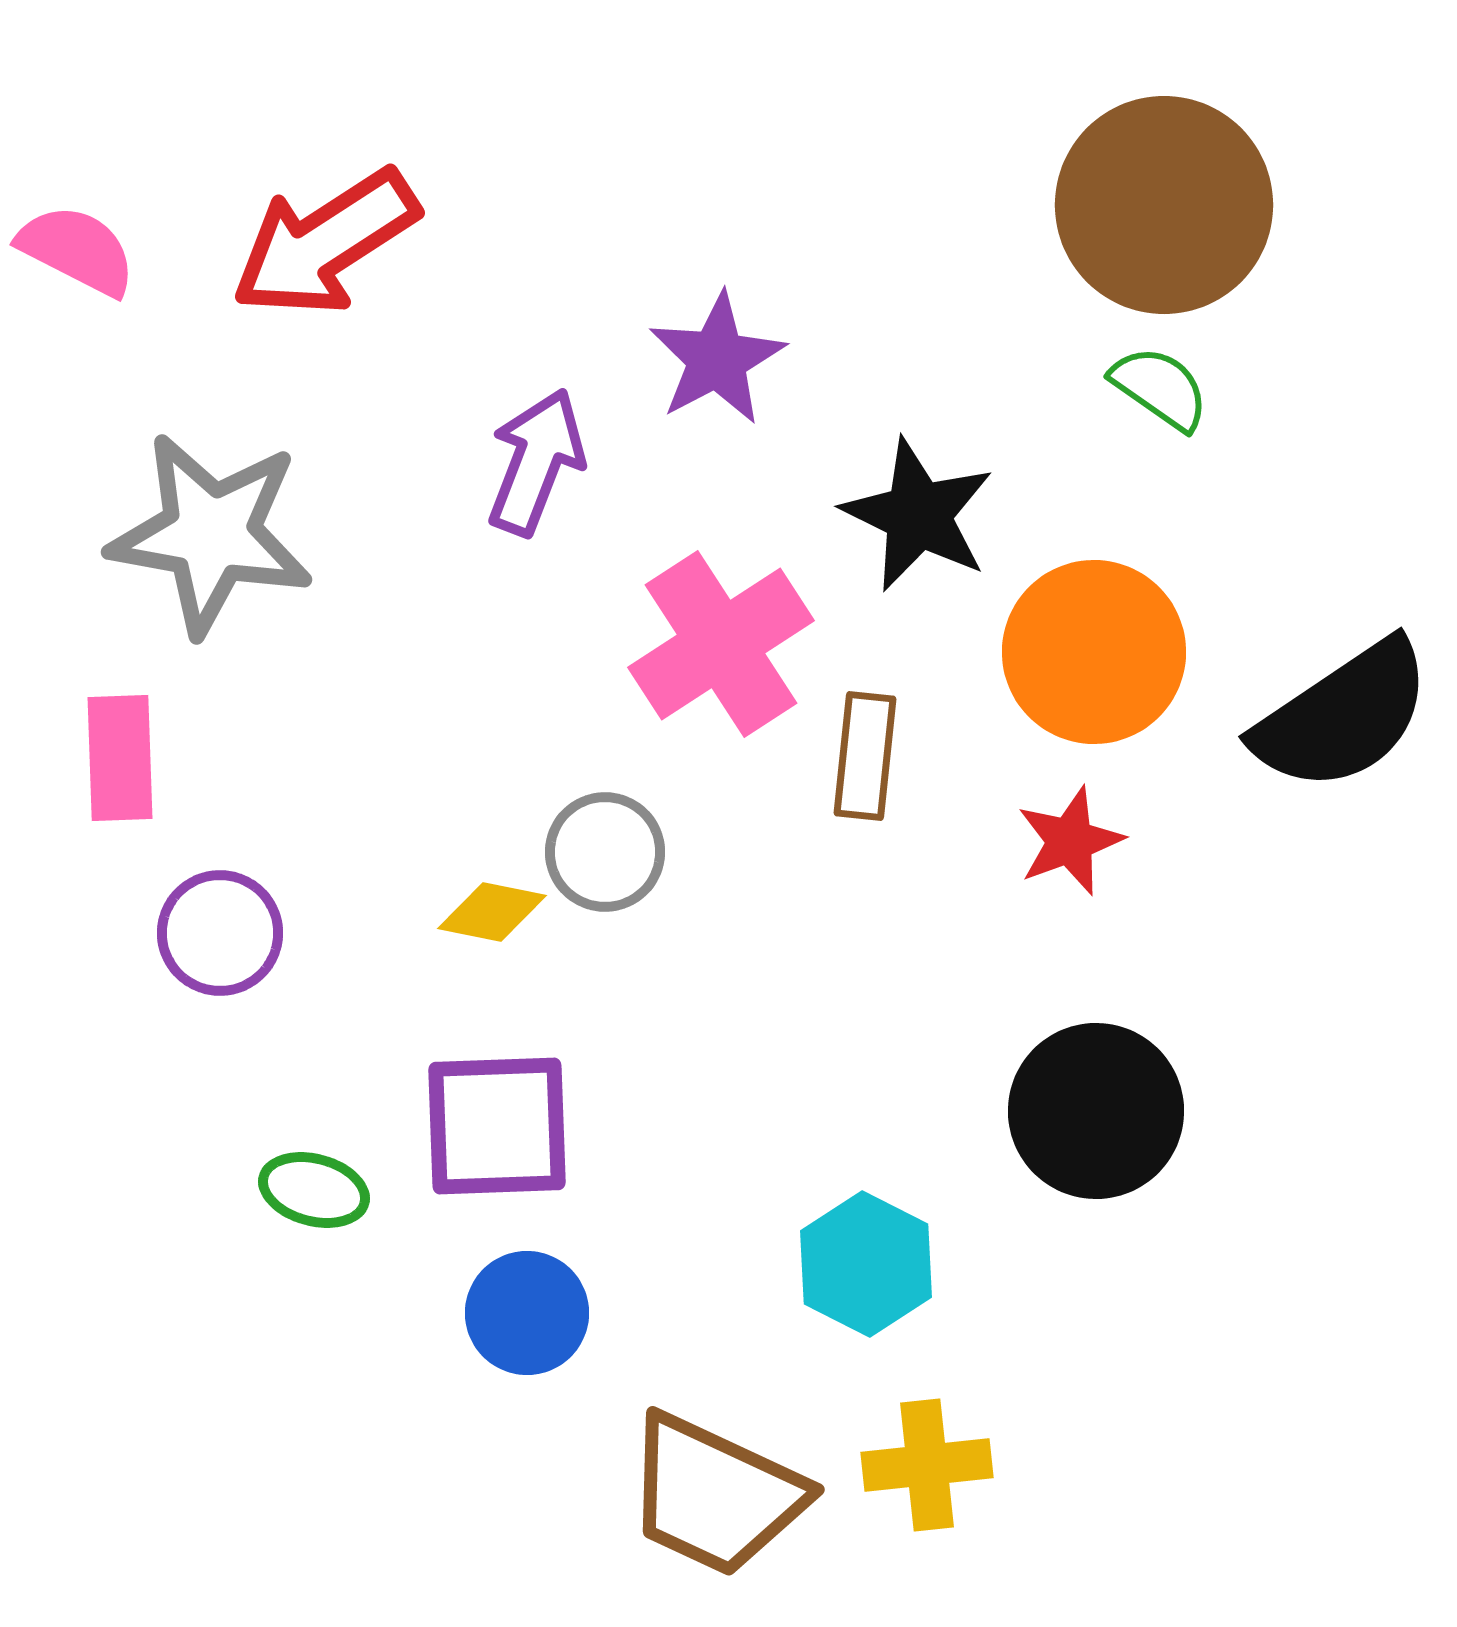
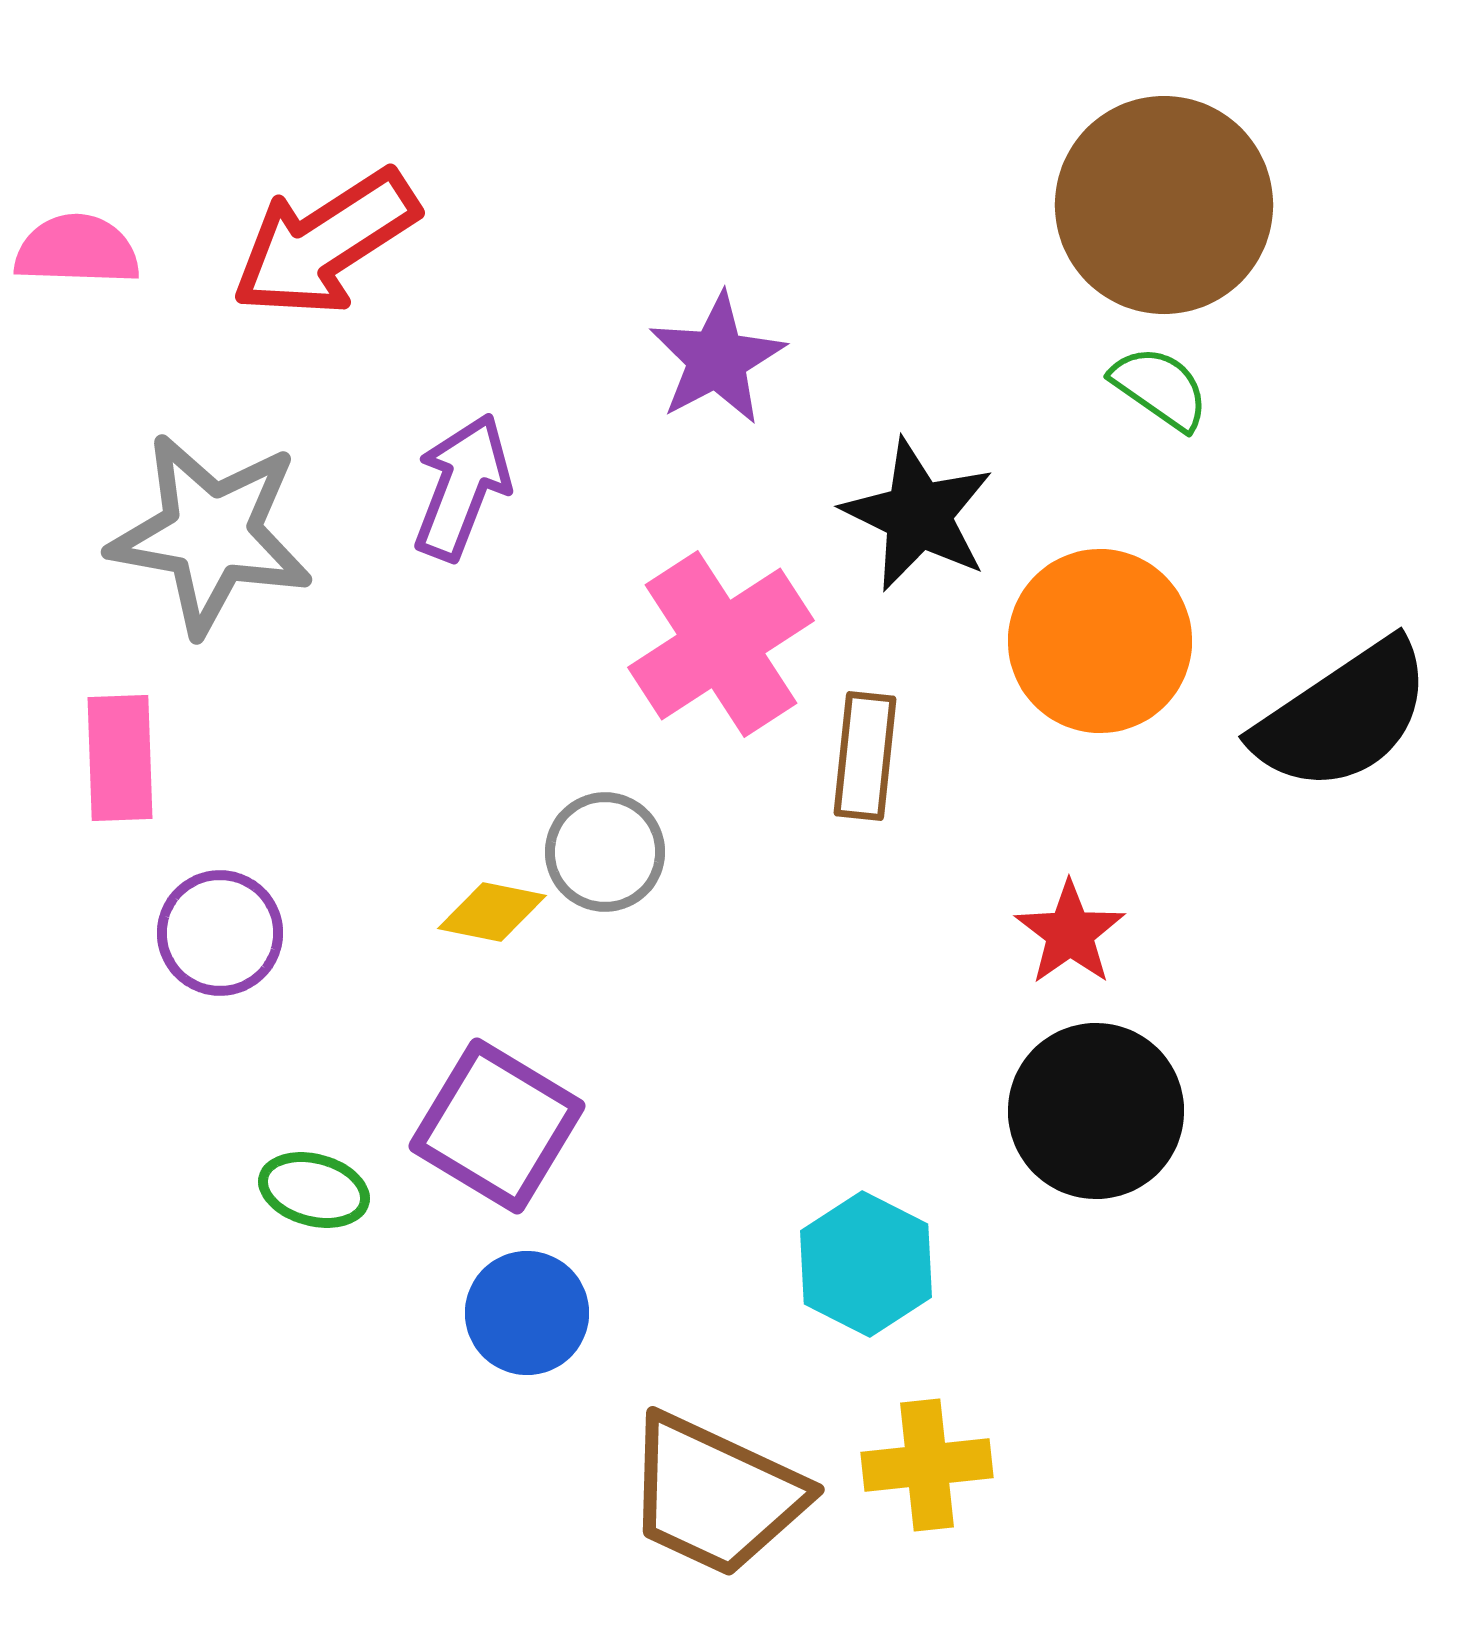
pink semicircle: rotated 25 degrees counterclockwise
purple arrow: moved 74 px left, 25 px down
orange circle: moved 6 px right, 11 px up
red star: moved 92 px down; rotated 15 degrees counterclockwise
purple square: rotated 33 degrees clockwise
